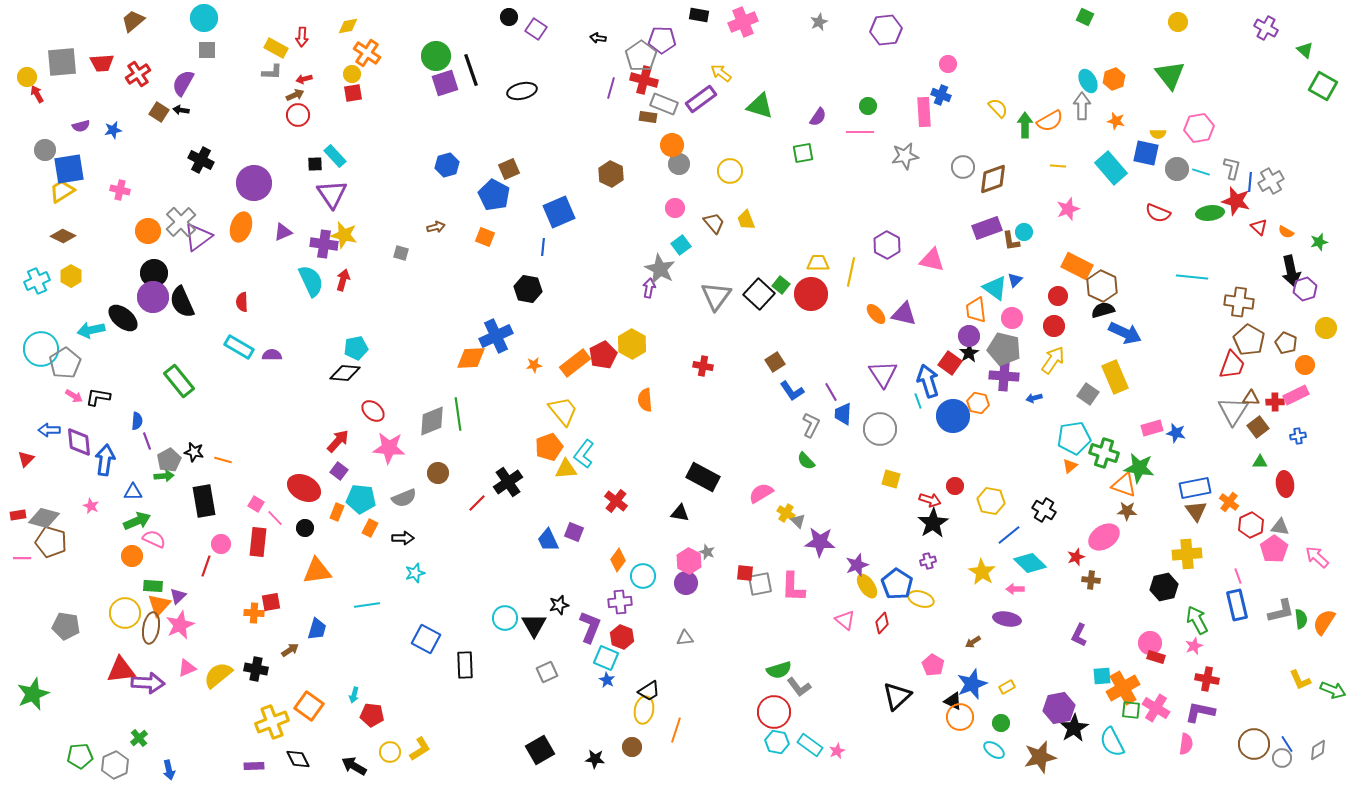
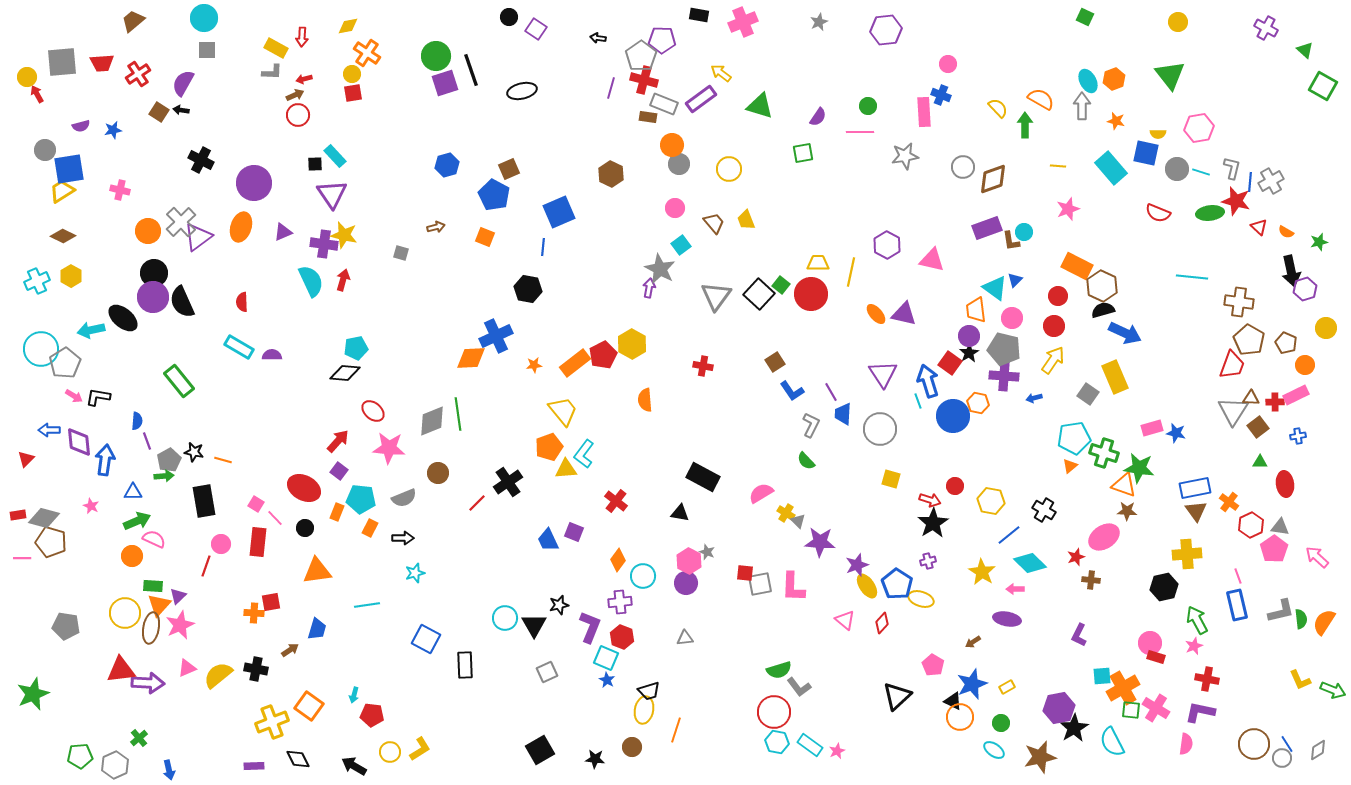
orange semicircle at (1050, 121): moved 9 px left, 22 px up; rotated 120 degrees counterclockwise
yellow circle at (730, 171): moved 1 px left, 2 px up
black trapezoid at (649, 691): rotated 15 degrees clockwise
